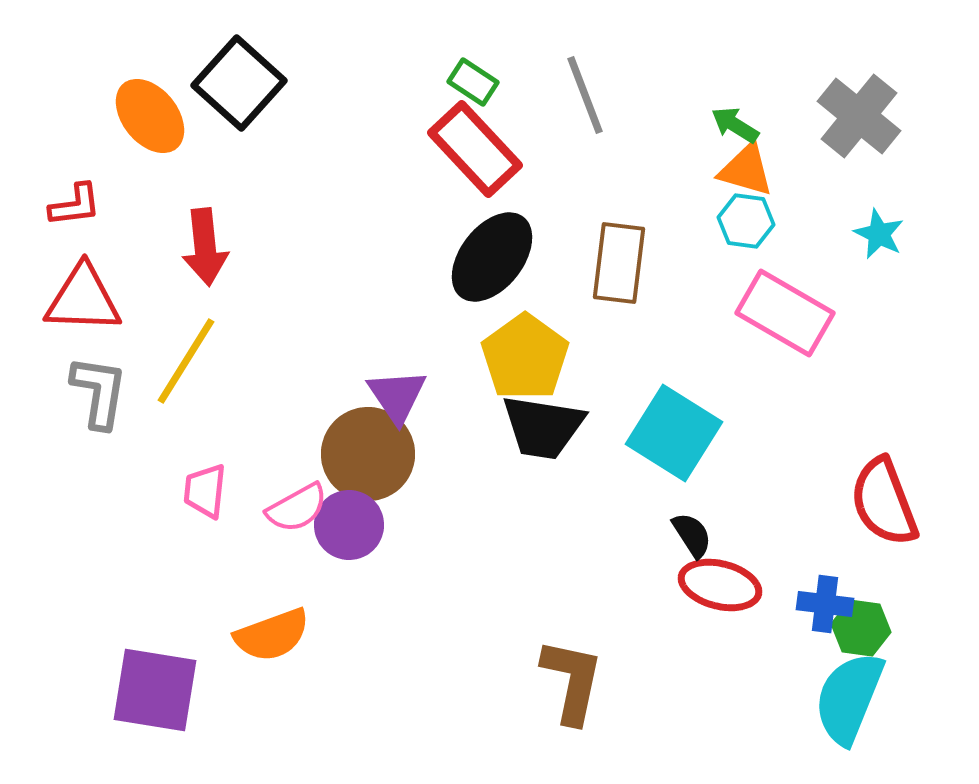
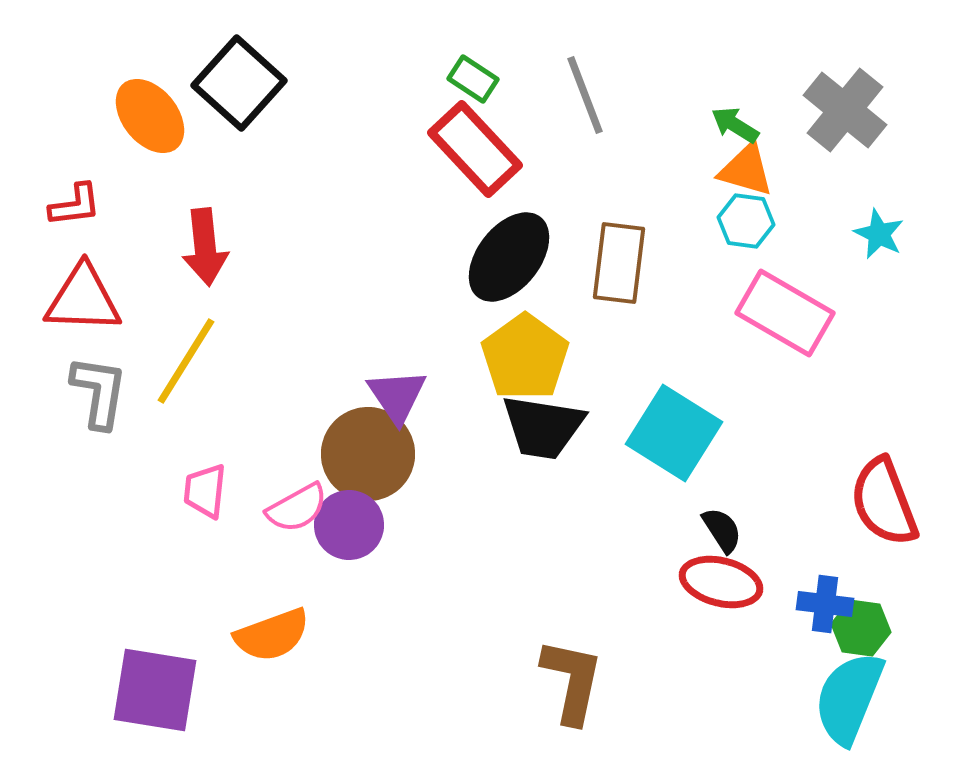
green rectangle: moved 3 px up
gray cross: moved 14 px left, 6 px up
black ellipse: moved 17 px right
black semicircle: moved 30 px right, 5 px up
red ellipse: moved 1 px right, 3 px up
